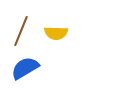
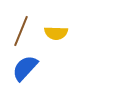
blue semicircle: rotated 16 degrees counterclockwise
